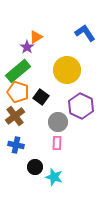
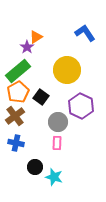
orange pentagon: rotated 25 degrees clockwise
blue cross: moved 2 px up
